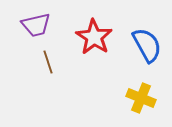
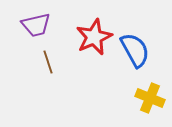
red star: rotated 15 degrees clockwise
blue semicircle: moved 12 px left, 5 px down
yellow cross: moved 9 px right
